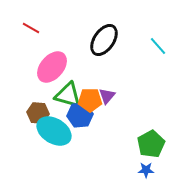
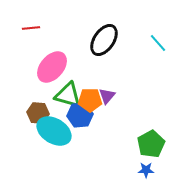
red line: rotated 36 degrees counterclockwise
cyan line: moved 3 px up
